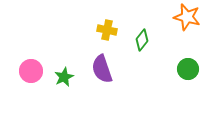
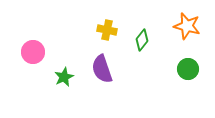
orange star: moved 9 px down
pink circle: moved 2 px right, 19 px up
